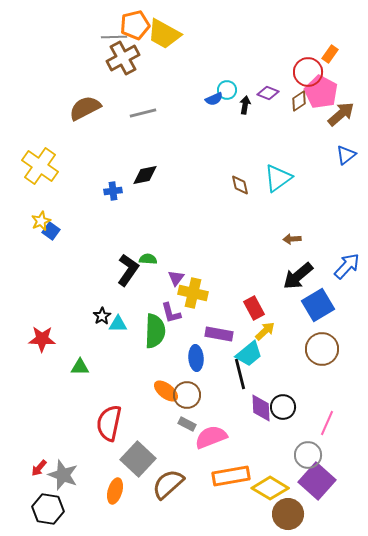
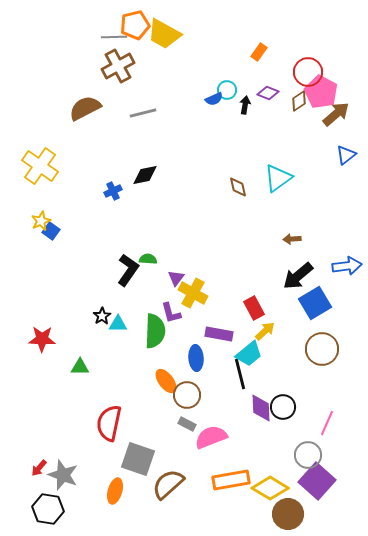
orange rectangle at (330, 54): moved 71 px left, 2 px up
brown cross at (123, 58): moved 5 px left, 8 px down
brown arrow at (341, 114): moved 5 px left
brown diamond at (240, 185): moved 2 px left, 2 px down
blue cross at (113, 191): rotated 18 degrees counterclockwise
blue arrow at (347, 266): rotated 40 degrees clockwise
yellow cross at (193, 293): rotated 16 degrees clockwise
blue square at (318, 305): moved 3 px left, 2 px up
orange ellipse at (166, 391): moved 10 px up; rotated 15 degrees clockwise
gray square at (138, 459): rotated 24 degrees counterclockwise
orange rectangle at (231, 476): moved 4 px down
